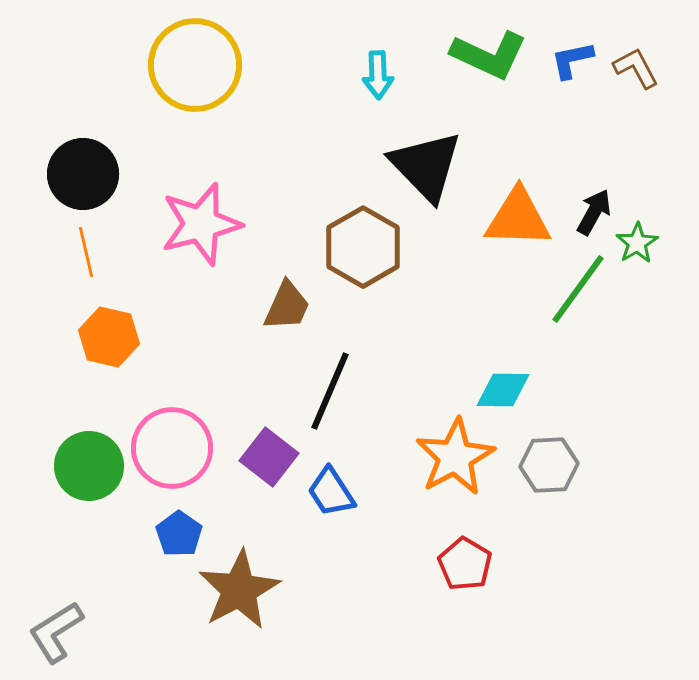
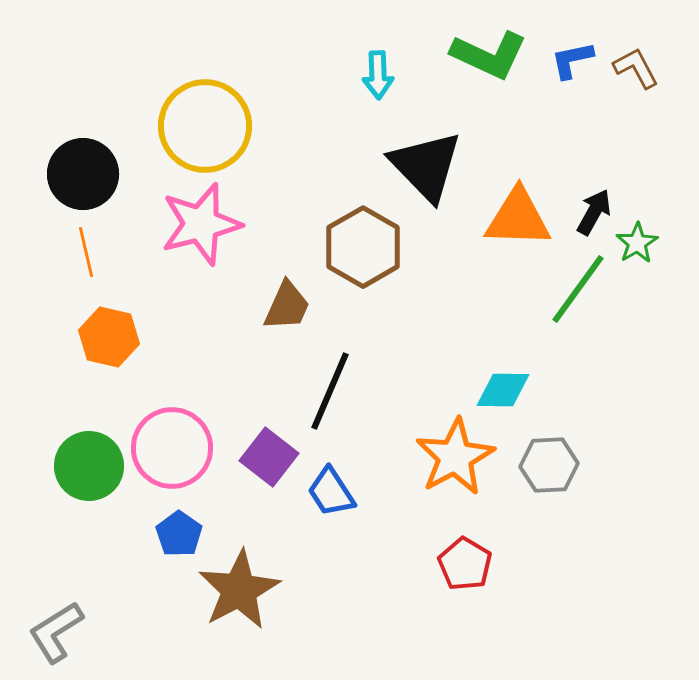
yellow circle: moved 10 px right, 61 px down
